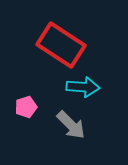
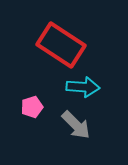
pink pentagon: moved 6 px right
gray arrow: moved 5 px right
